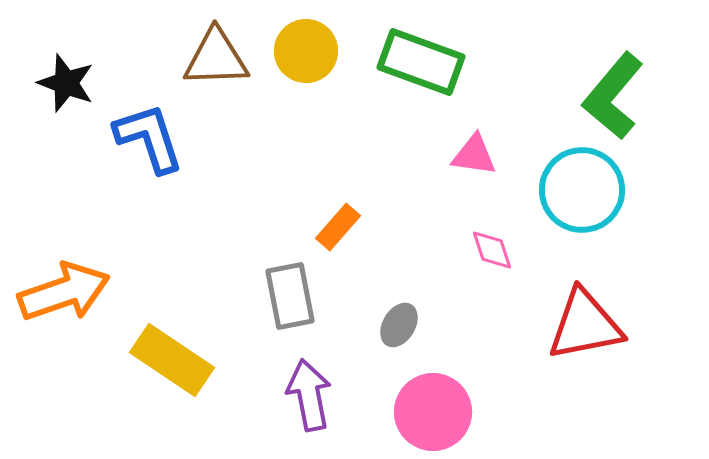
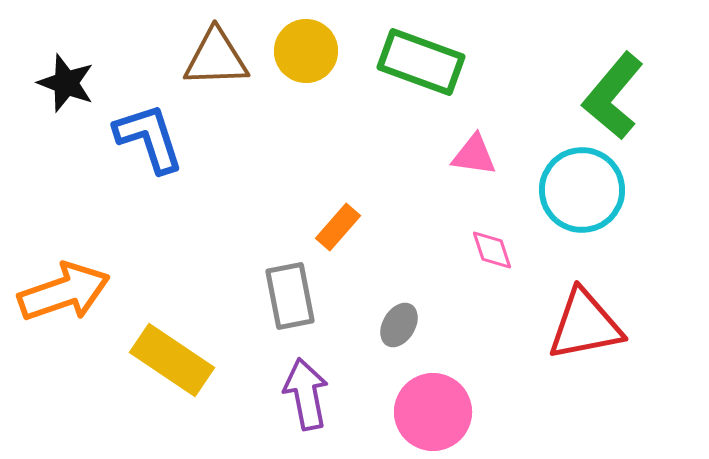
purple arrow: moved 3 px left, 1 px up
